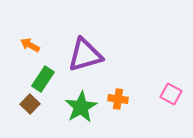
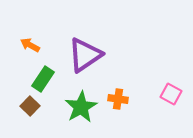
purple triangle: rotated 18 degrees counterclockwise
brown square: moved 2 px down
